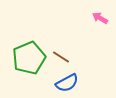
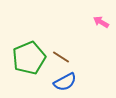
pink arrow: moved 1 px right, 4 px down
blue semicircle: moved 2 px left, 1 px up
